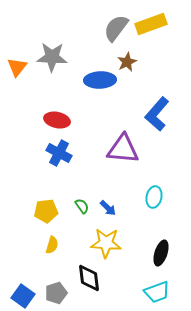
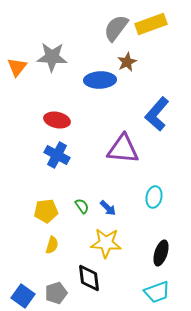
blue cross: moved 2 px left, 2 px down
